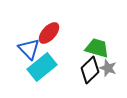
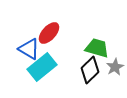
blue triangle: rotated 15 degrees counterclockwise
gray star: moved 7 px right, 1 px up; rotated 24 degrees clockwise
